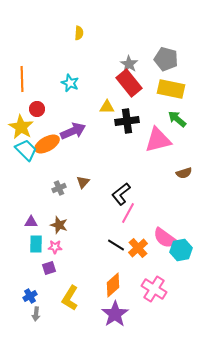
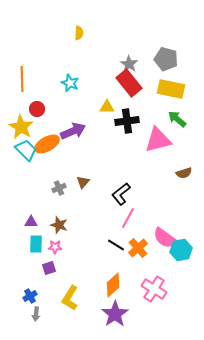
pink line: moved 5 px down
